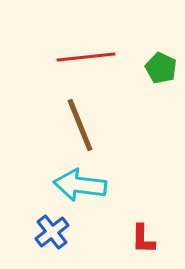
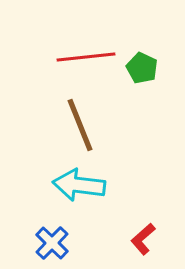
green pentagon: moved 19 px left
cyan arrow: moved 1 px left
blue cross: moved 11 px down; rotated 8 degrees counterclockwise
red L-shape: rotated 48 degrees clockwise
